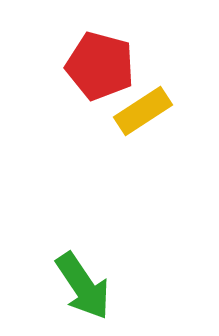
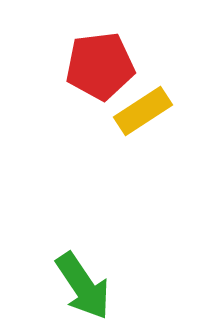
red pentagon: rotated 22 degrees counterclockwise
